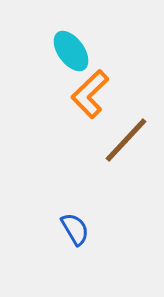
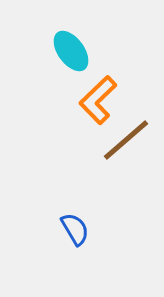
orange L-shape: moved 8 px right, 6 px down
brown line: rotated 6 degrees clockwise
